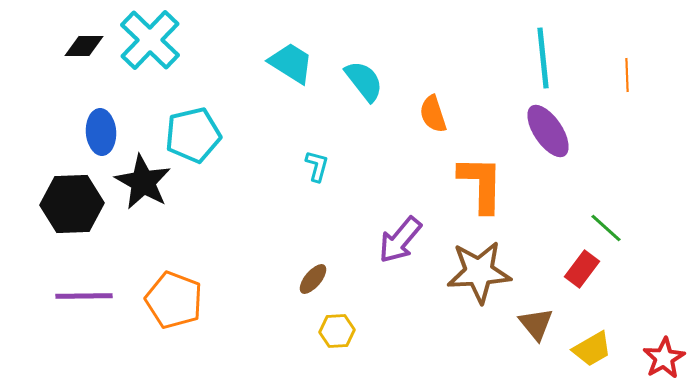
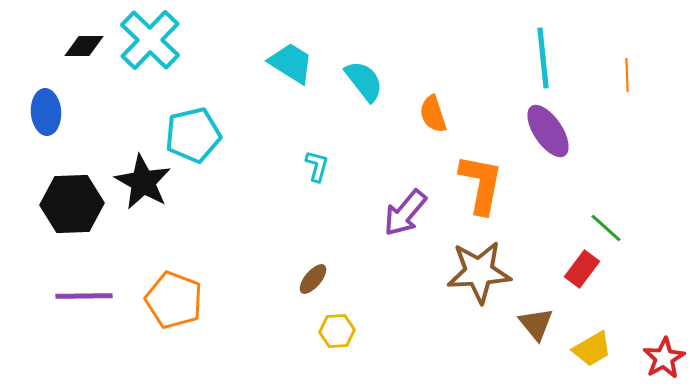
blue ellipse: moved 55 px left, 20 px up
orange L-shape: rotated 10 degrees clockwise
purple arrow: moved 5 px right, 27 px up
